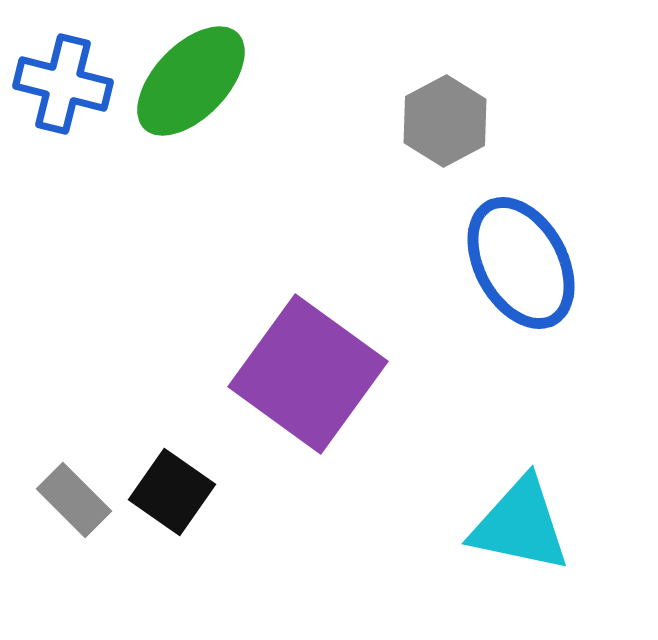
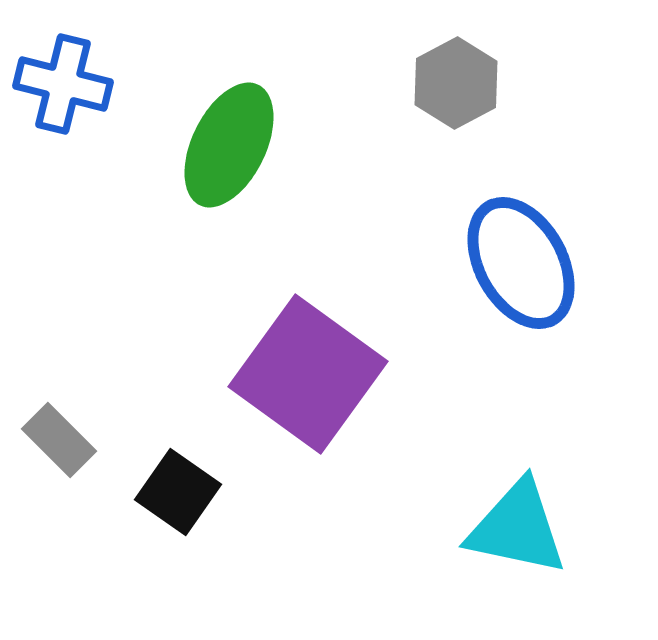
green ellipse: moved 38 px right, 64 px down; rotated 18 degrees counterclockwise
gray hexagon: moved 11 px right, 38 px up
black square: moved 6 px right
gray rectangle: moved 15 px left, 60 px up
cyan triangle: moved 3 px left, 3 px down
